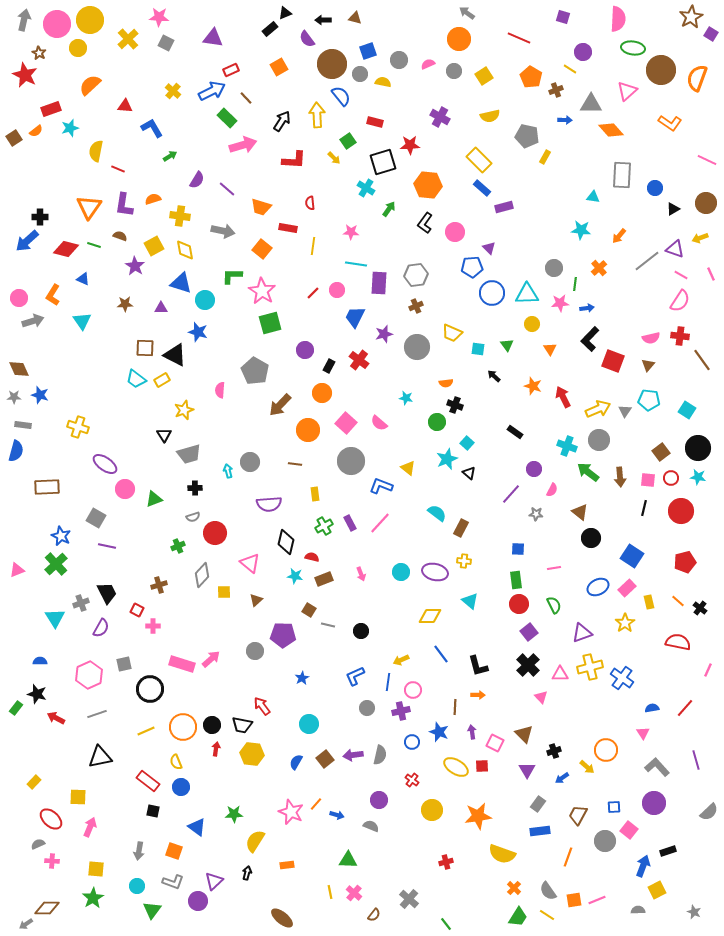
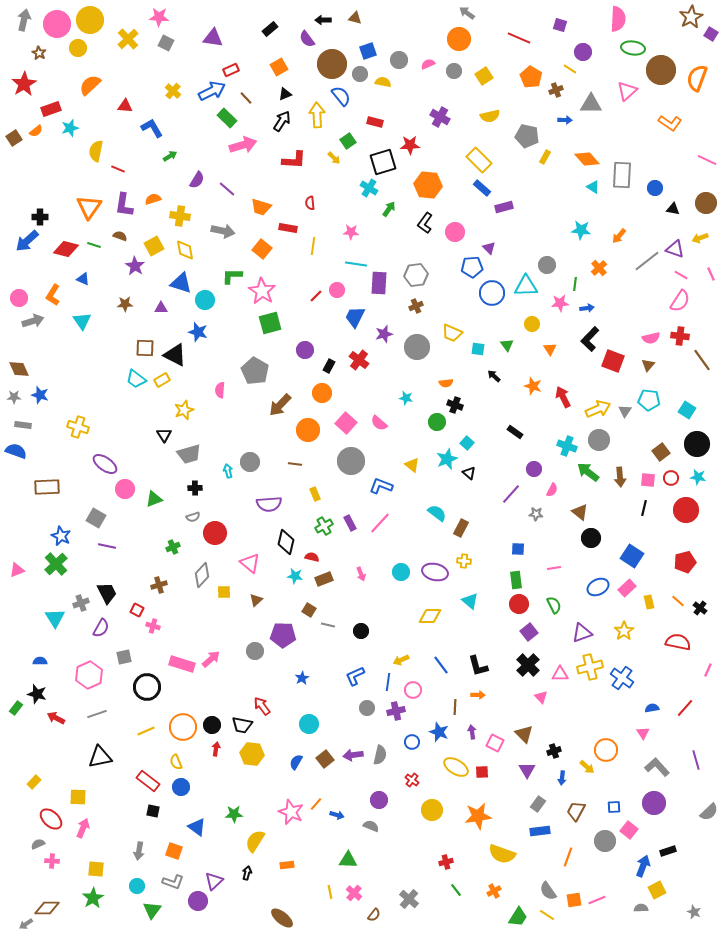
black triangle at (285, 13): moved 81 px down
purple square at (563, 17): moved 3 px left, 8 px down
red star at (25, 75): moved 1 px left, 9 px down; rotated 15 degrees clockwise
orange diamond at (611, 130): moved 24 px left, 29 px down
cyan cross at (366, 188): moved 3 px right
cyan triangle at (593, 197): moved 10 px up; rotated 24 degrees clockwise
black triangle at (673, 209): rotated 40 degrees clockwise
gray circle at (554, 268): moved 7 px left, 3 px up
red line at (313, 293): moved 3 px right, 3 px down
cyan triangle at (527, 294): moved 1 px left, 8 px up
black circle at (698, 448): moved 1 px left, 4 px up
blue semicircle at (16, 451): rotated 85 degrees counterclockwise
yellow triangle at (408, 468): moved 4 px right, 3 px up
yellow rectangle at (315, 494): rotated 16 degrees counterclockwise
red circle at (681, 511): moved 5 px right, 1 px up
green cross at (178, 546): moved 5 px left, 1 px down
yellow star at (625, 623): moved 1 px left, 8 px down
pink cross at (153, 626): rotated 16 degrees clockwise
blue line at (441, 654): moved 11 px down
gray square at (124, 664): moved 7 px up
black circle at (150, 689): moved 3 px left, 2 px up
purple cross at (401, 711): moved 5 px left
red square at (482, 766): moved 6 px down
blue arrow at (562, 778): rotated 48 degrees counterclockwise
brown trapezoid at (578, 815): moved 2 px left, 4 px up
pink arrow at (90, 827): moved 7 px left, 1 px down
orange cross at (514, 888): moved 20 px left, 3 px down; rotated 16 degrees clockwise
gray semicircle at (638, 910): moved 3 px right, 2 px up
green line at (446, 924): moved 10 px right, 34 px up
